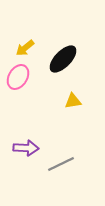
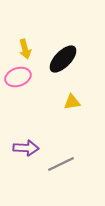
yellow arrow: moved 1 px down; rotated 66 degrees counterclockwise
pink ellipse: rotated 40 degrees clockwise
yellow triangle: moved 1 px left, 1 px down
